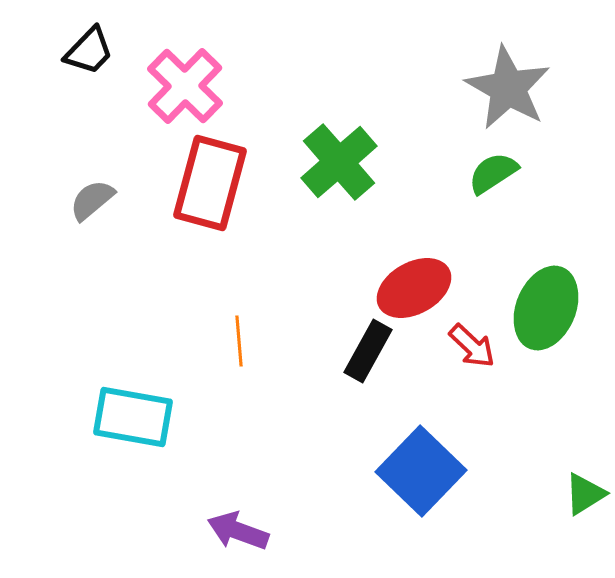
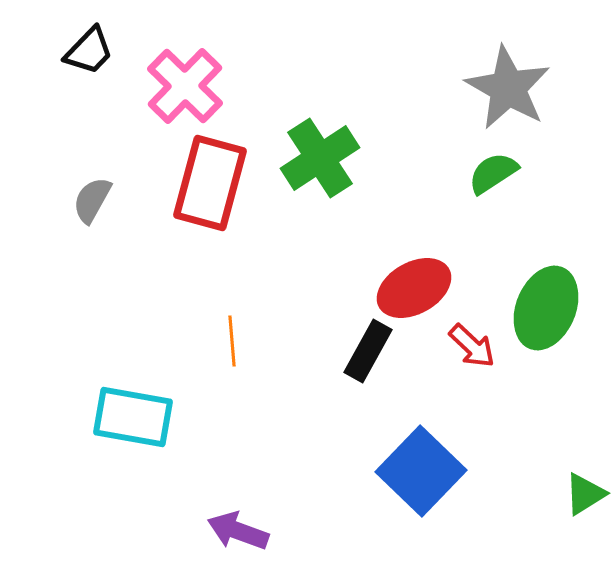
green cross: moved 19 px left, 4 px up; rotated 8 degrees clockwise
gray semicircle: rotated 21 degrees counterclockwise
orange line: moved 7 px left
